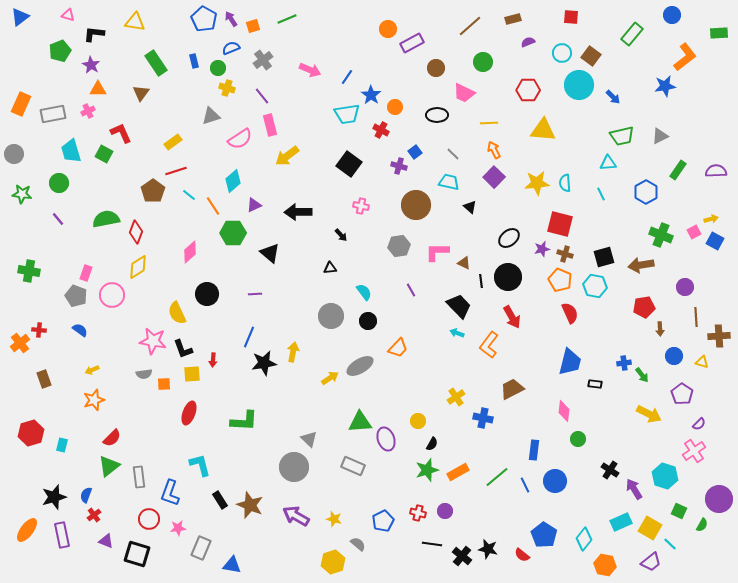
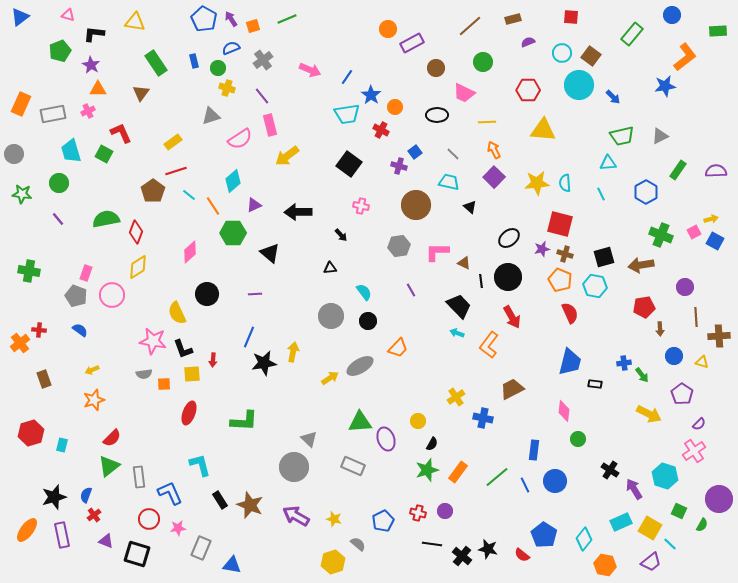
green rectangle at (719, 33): moved 1 px left, 2 px up
yellow line at (489, 123): moved 2 px left, 1 px up
orange rectangle at (458, 472): rotated 25 degrees counterclockwise
blue L-shape at (170, 493): rotated 136 degrees clockwise
